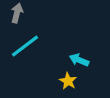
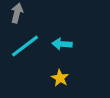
cyan arrow: moved 17 px left, 16 px up; rotated 18 degrees counterclockwise
yellow star: moved 8 px left, 3 px up
